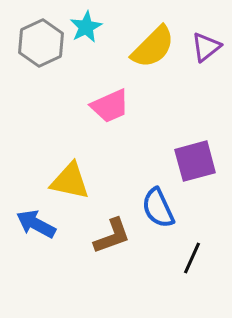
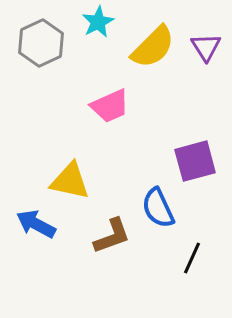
cyan star: moved 12 px right, 5 px up
purple triangle: rotated 24 degrees counterclockwise
